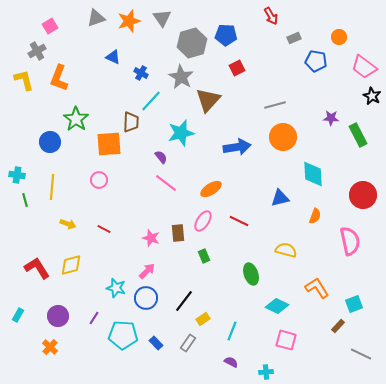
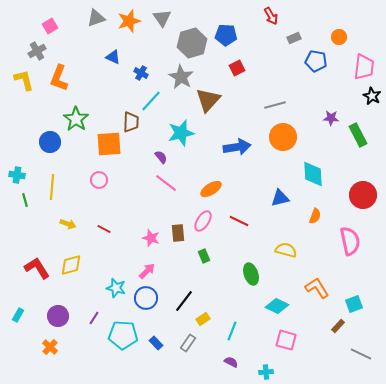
pink trapezoid at (364, 67): rotated 120 degrees counterclockwise
